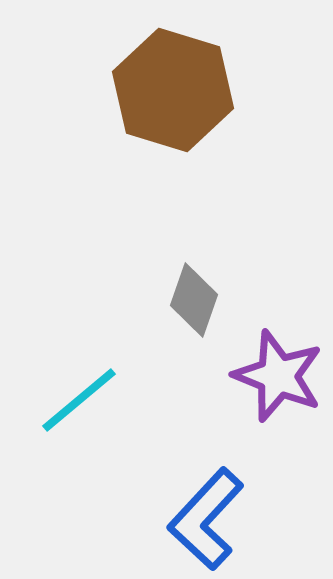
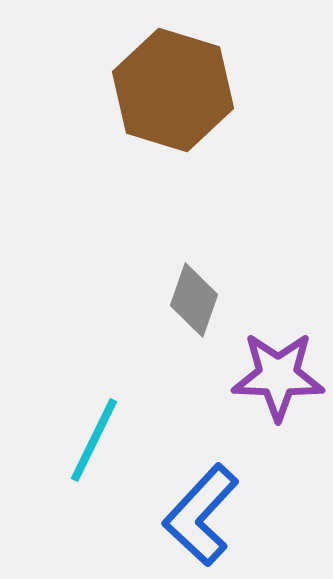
purple star: rotated 20 degrees counterclockwise
cyan line: moved 15 px right, 40 px down; rotated 24 degrees counterclockwise
blue L-shape: moved 5 px left, 4 px up
